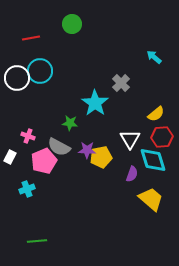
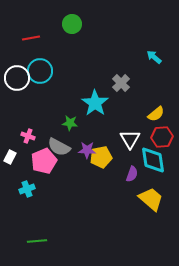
cyan diamond: rotated 8 degrees clockwise
